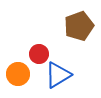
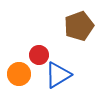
red circle: moved 1 px down
orange circle: moved 1 px right
